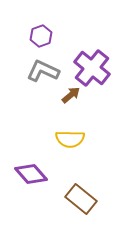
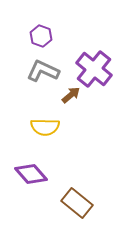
purple hexagon: rotated 20 degrees counterclockwise
purple cross: moved 2 px right, 1 px down
yellow semicircle: moved 25 px left, 12 px up
brown rectangle: moved 4 px left, 4 px down
